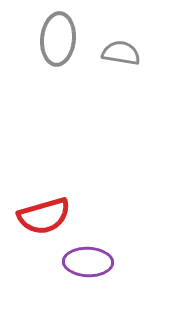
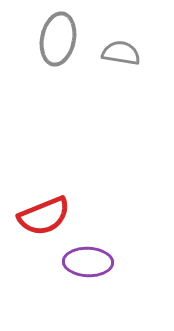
gray ellipse: rotated 6 degrees clockwise
red semicircle: rotated 6 degrees counterclockwise
